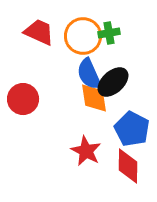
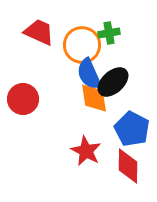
orange circle: moved 1 px left, 9 px down
